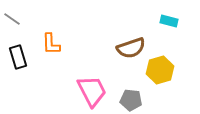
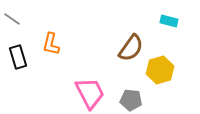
orange L-shape: rotated 15 degrees clockwise
brown semicircle: rotated 36 degrees counterclockwise
pink trapezoid: moved 2 px left, 2 px down
